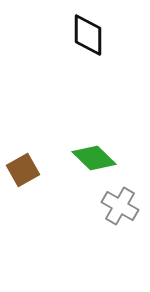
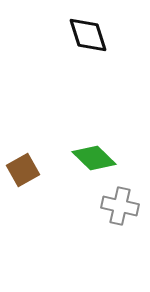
black diamond: rotated 18 degrees counterclockwise
gray cross: rotated 18 degrees counterclockwise
